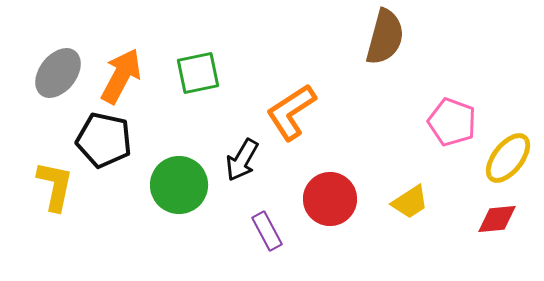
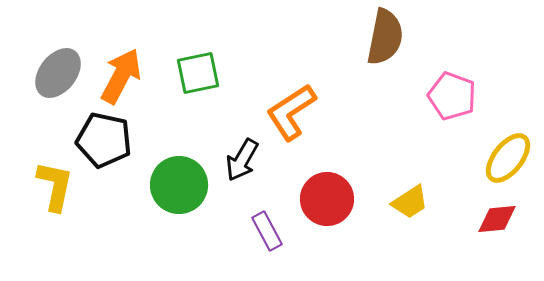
brown semicircle: rotated 4 degrees counterclockwise
pink pentagon: moved 26 px up
red circle: moved 3 px left
